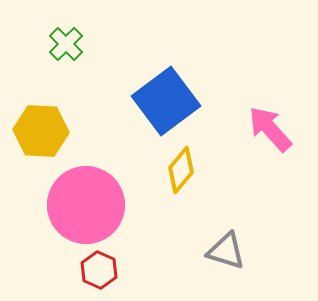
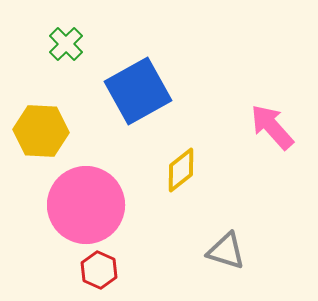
blue square: moved 28 px left, 10 px up; rotated 8 degrees clockwise
pink arrow: moved 2 px right, 2 px up
yellow diamond: rotated 12 degrees clockwise
